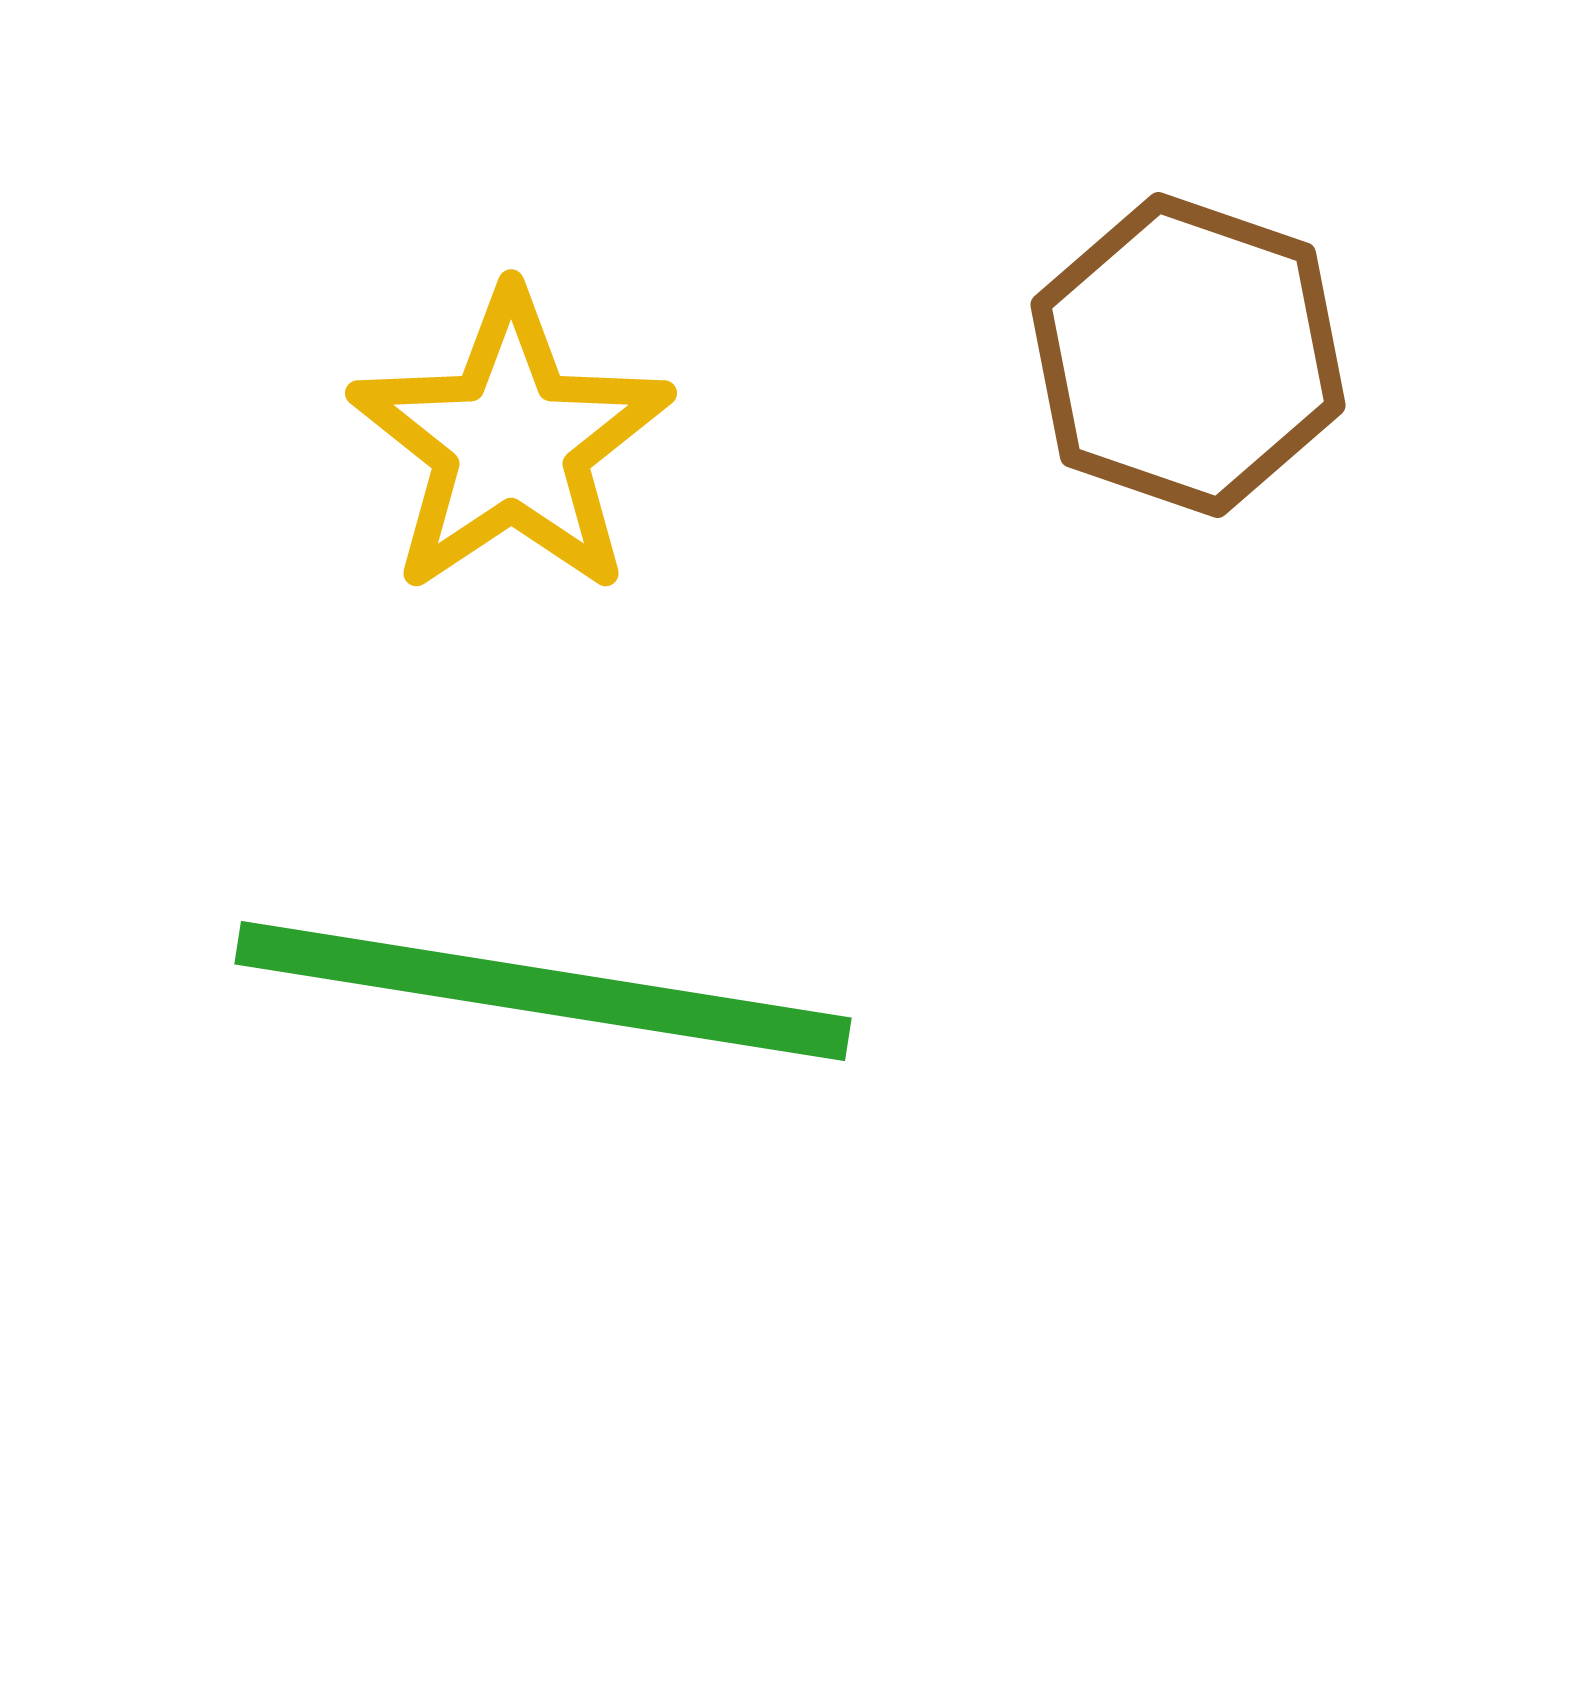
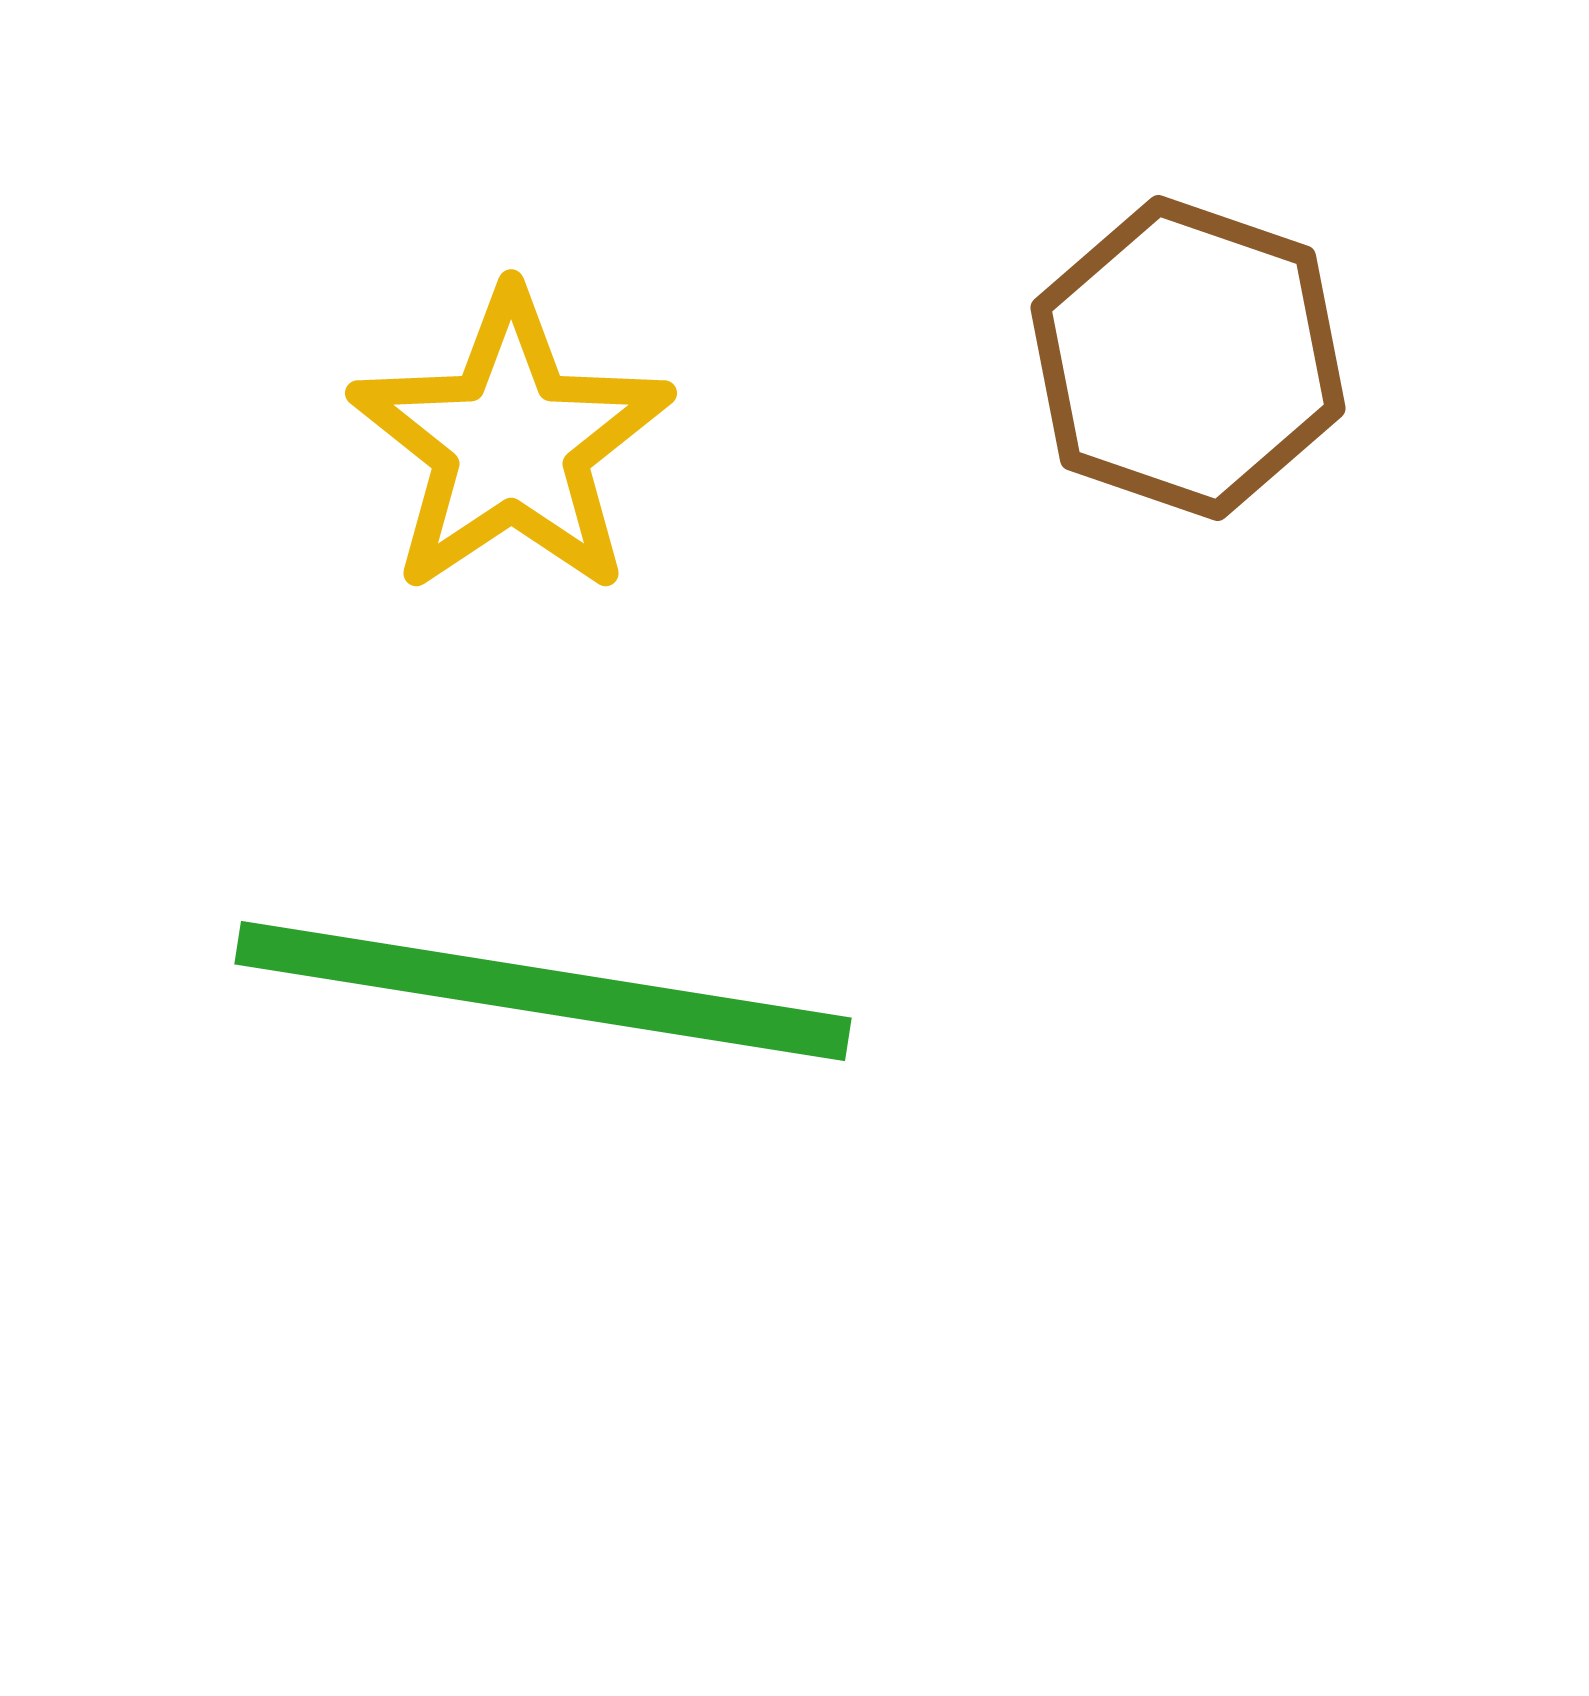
brown hexagon: moved 3 px down
